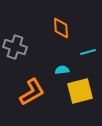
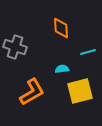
cyan semicircle: moved 1 px up
